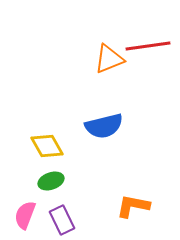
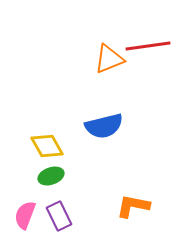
green ellipse: moved 5 px up
purple rectangle: moved 3 px left, 4 px up
